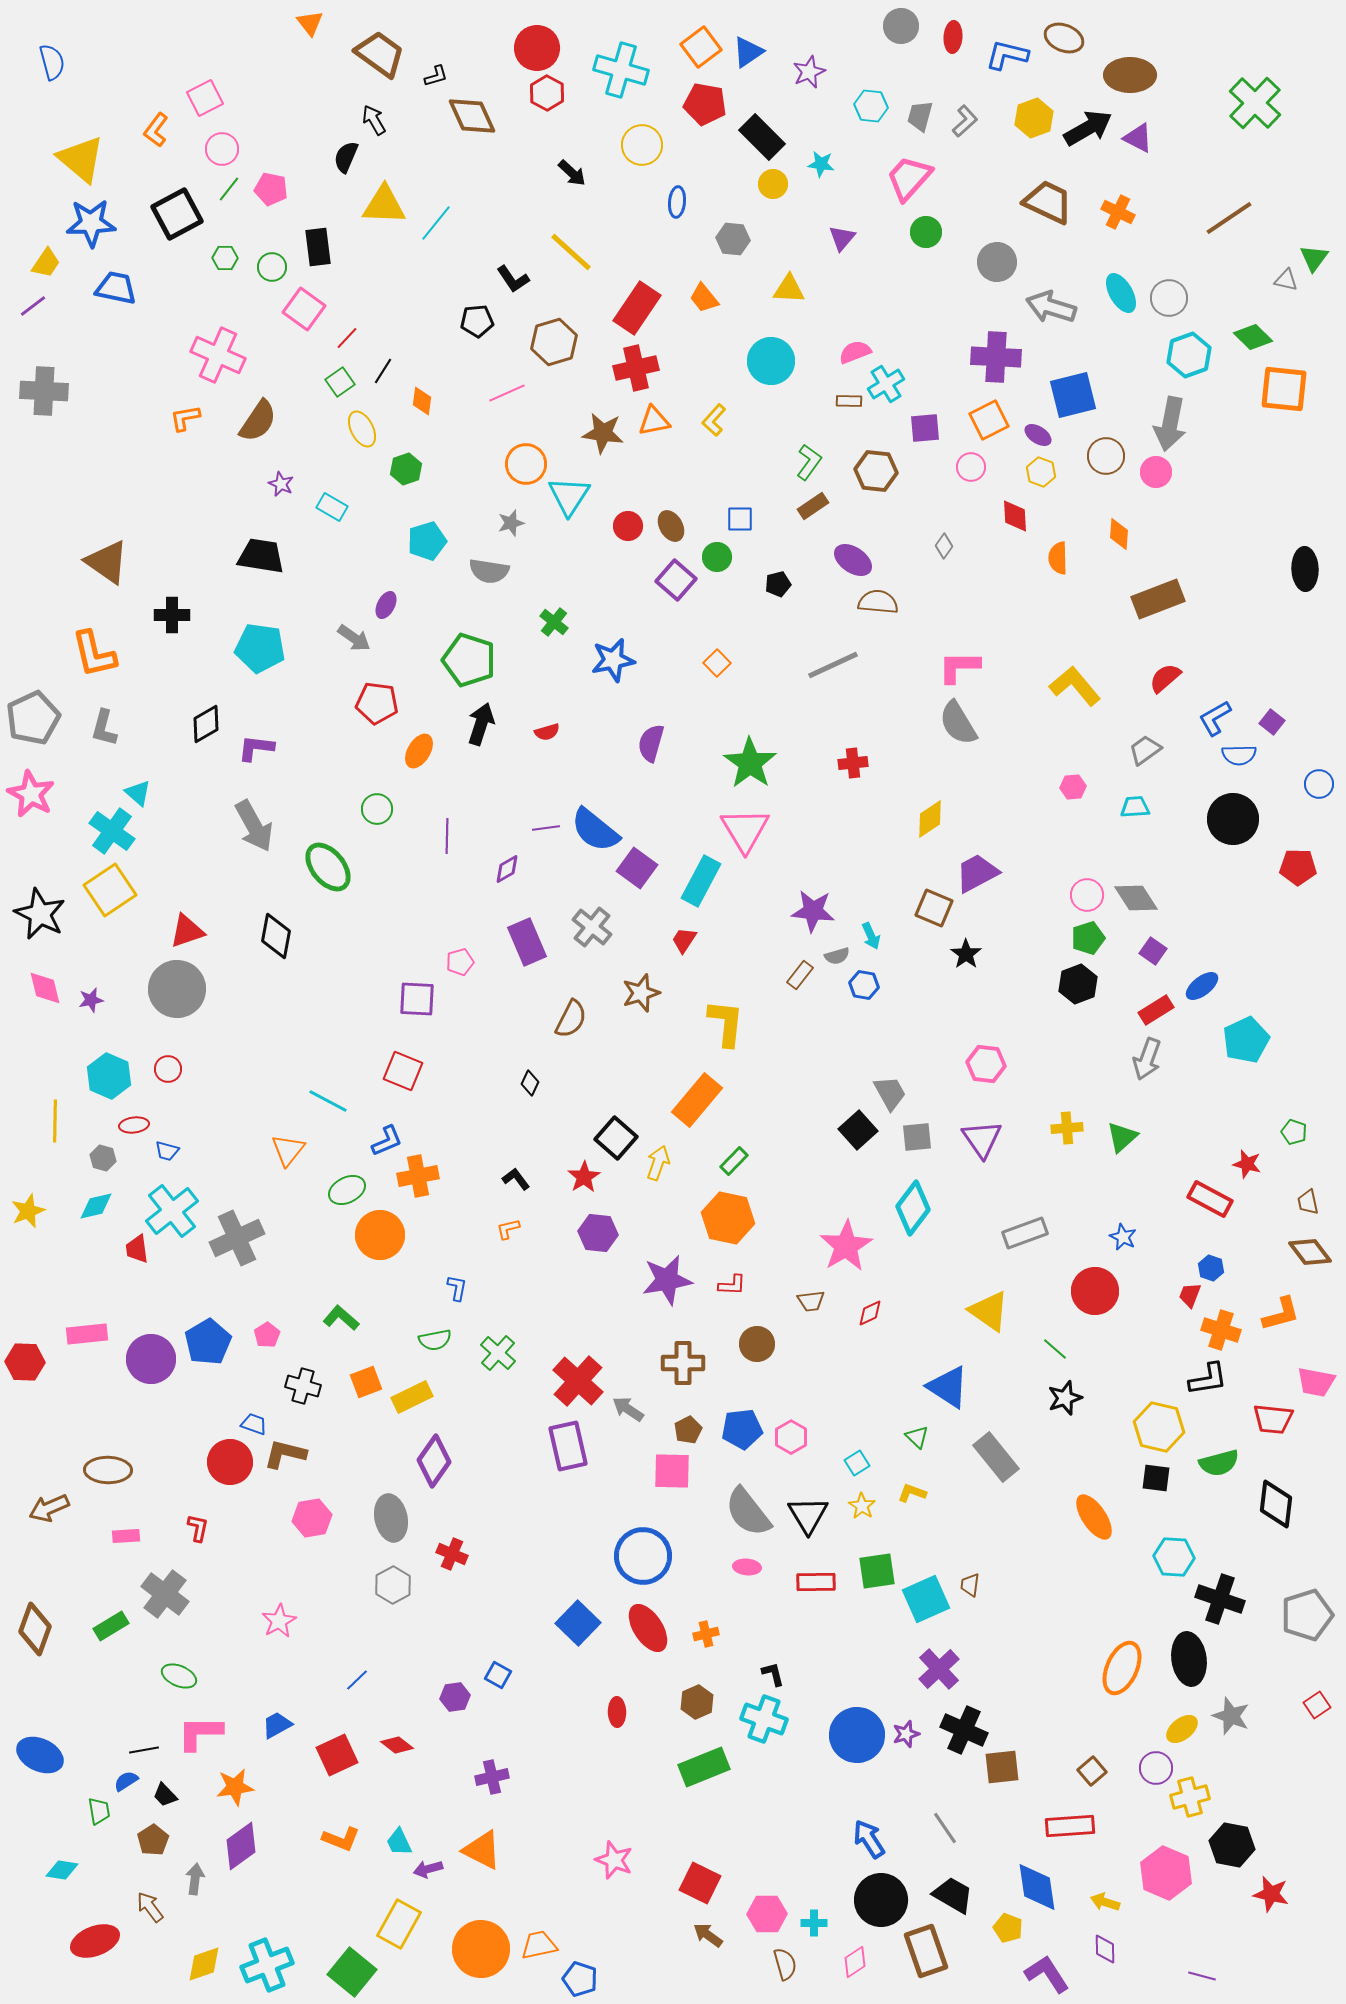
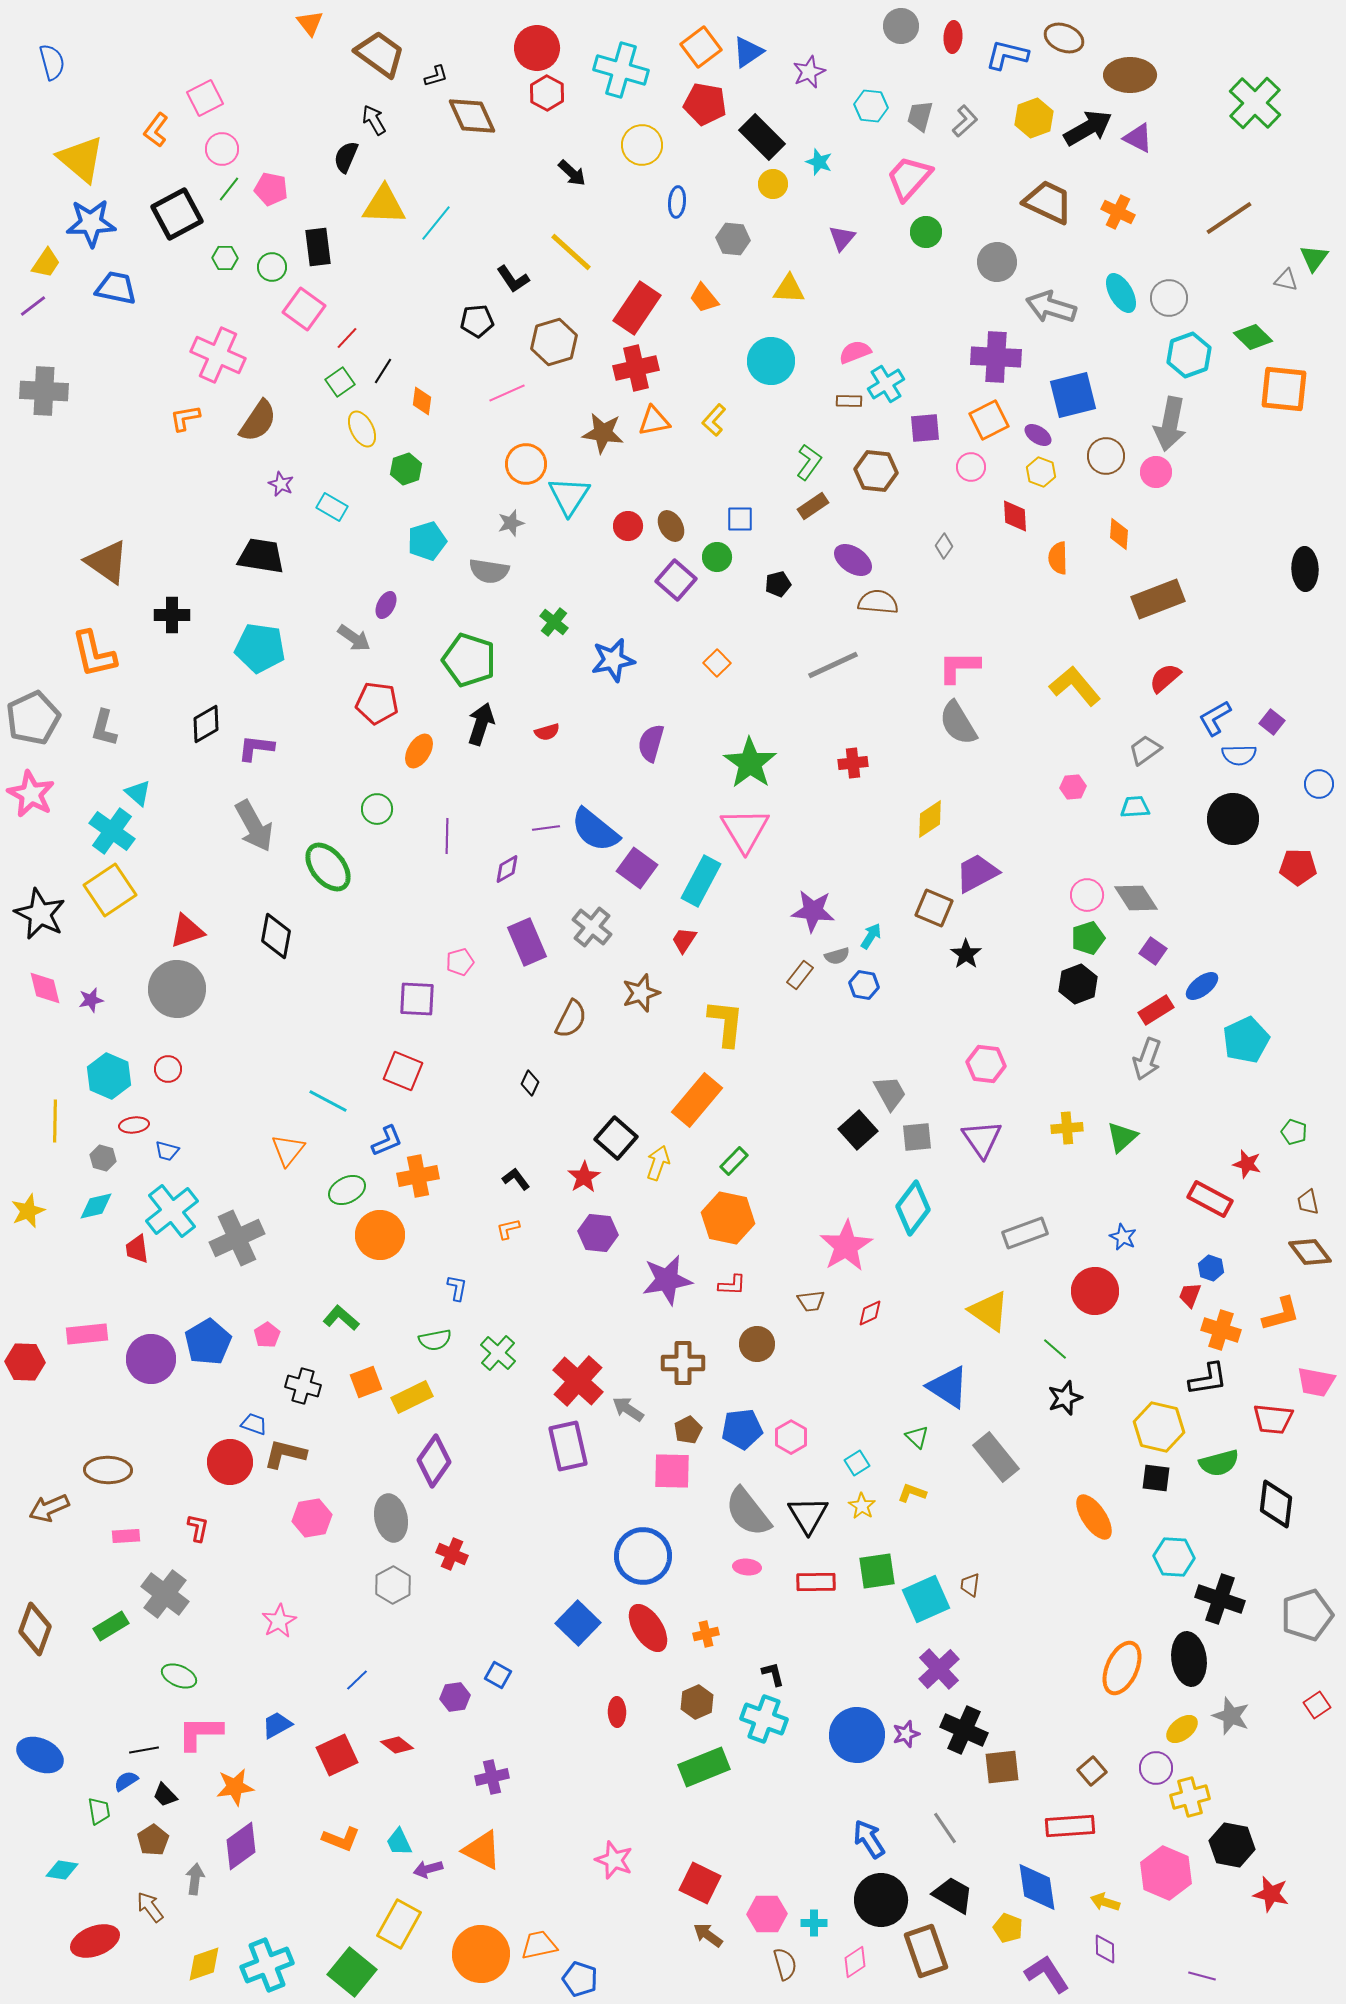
cyan star at (821, 164): moved 2 px left, 2 px up; rotated 12 degrees clockwise
cyan arrow at (871, 936): rotated 124 degrees counterclockwise
orange circle at (481, 1949): moved 5 px down
